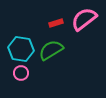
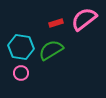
cyan hexagon: moved 2 px up
